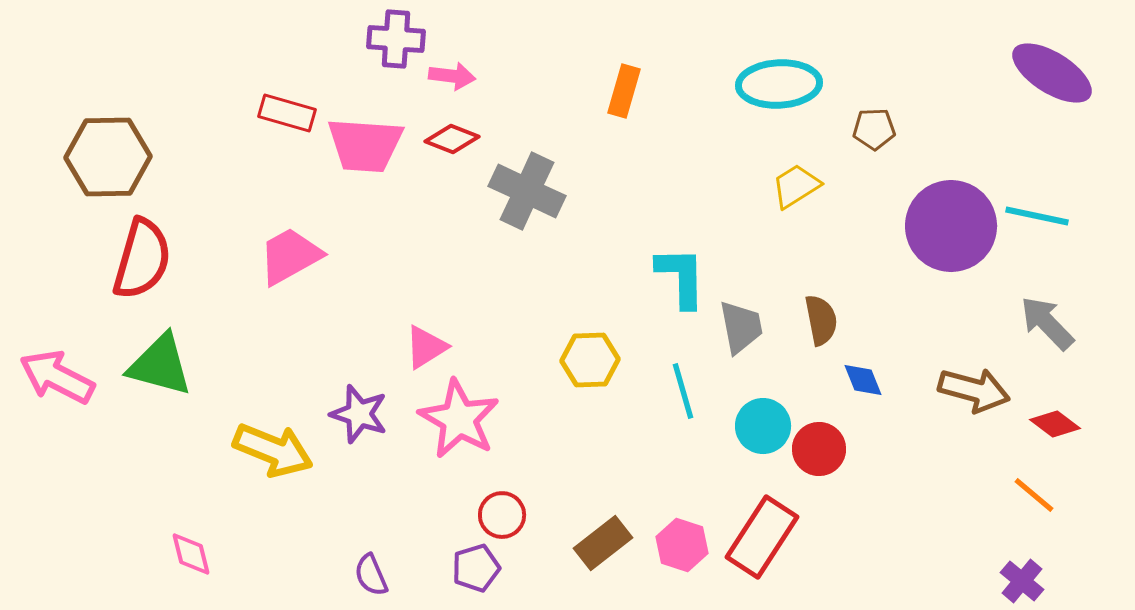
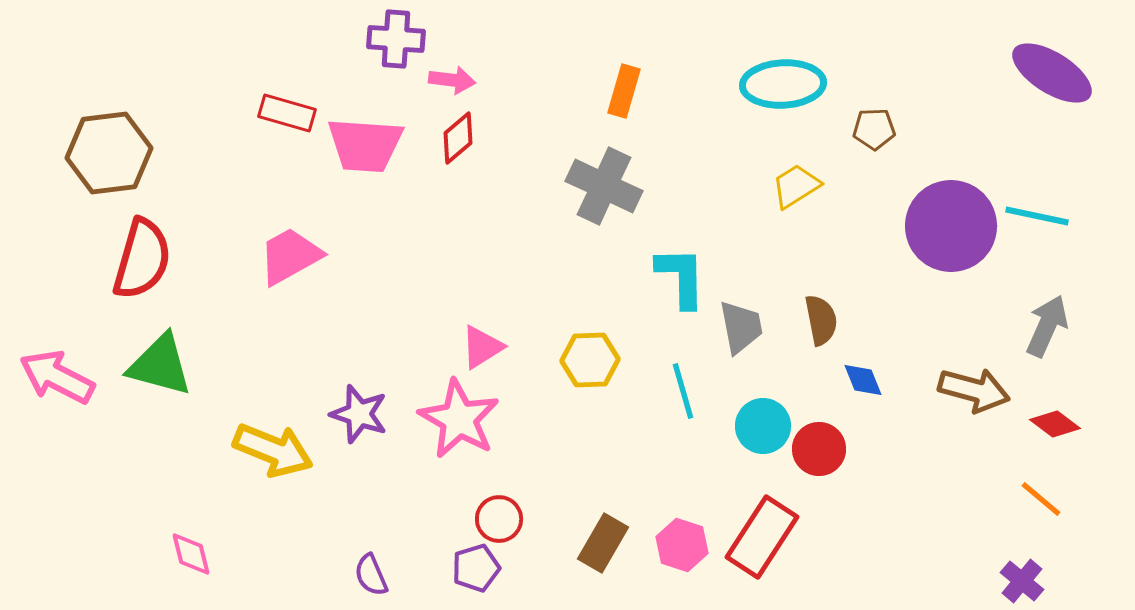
pink arrow at (452, 76): moved 4 px down
cyan ellipse at (779, 84): moved 4 px right
red diamond at (452, 139): moved 6 px right, 1 px up; rotated 62 degrees counterclockwise
brown hexagon at (108, 157): moved 1 px right, 4 px up; rotated 6 degrees counterclockwise
gray cross at (527, 191): moved 77 px right, 5 px up
gray arrow at (1047, 323): moved 3 px down; rotated 68 degrees clockwise
pink triangle at (426, 347): moved 56 px right
orange line at (1034, 495): moved 7 px right, 4 px down
red circle at (502, 515): moved 3 px left, 4 px down
brown rectangle at (603, 543): rotated 22 degrees counterclockwise
